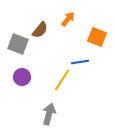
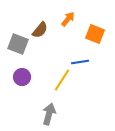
orange square: moved 2 px left, 3 px up
